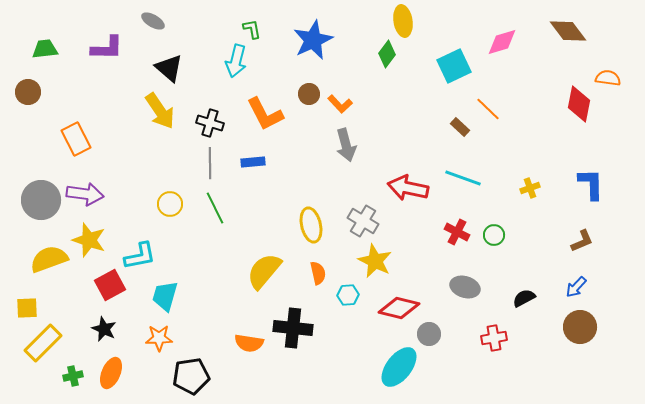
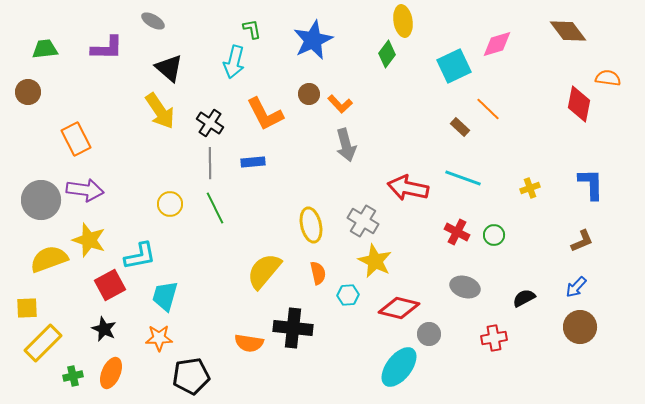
pink diamond at (502, 42): moved 5 px left, 2 px down
cyan arrow at (236, 61): moved 2 px left, 1 px down
black cross at (210, 123): rotated 16 degrees clockwise
purple arrow at (85, 194): moved 4 px up
